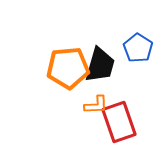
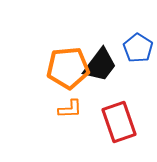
black trapezoid: rotated 21 degrees clockwise
orange L-shape: moved 26 px left, 4 px down
